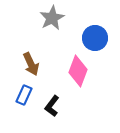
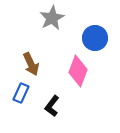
blue rectangle: moved 3 px left, 2 px up
